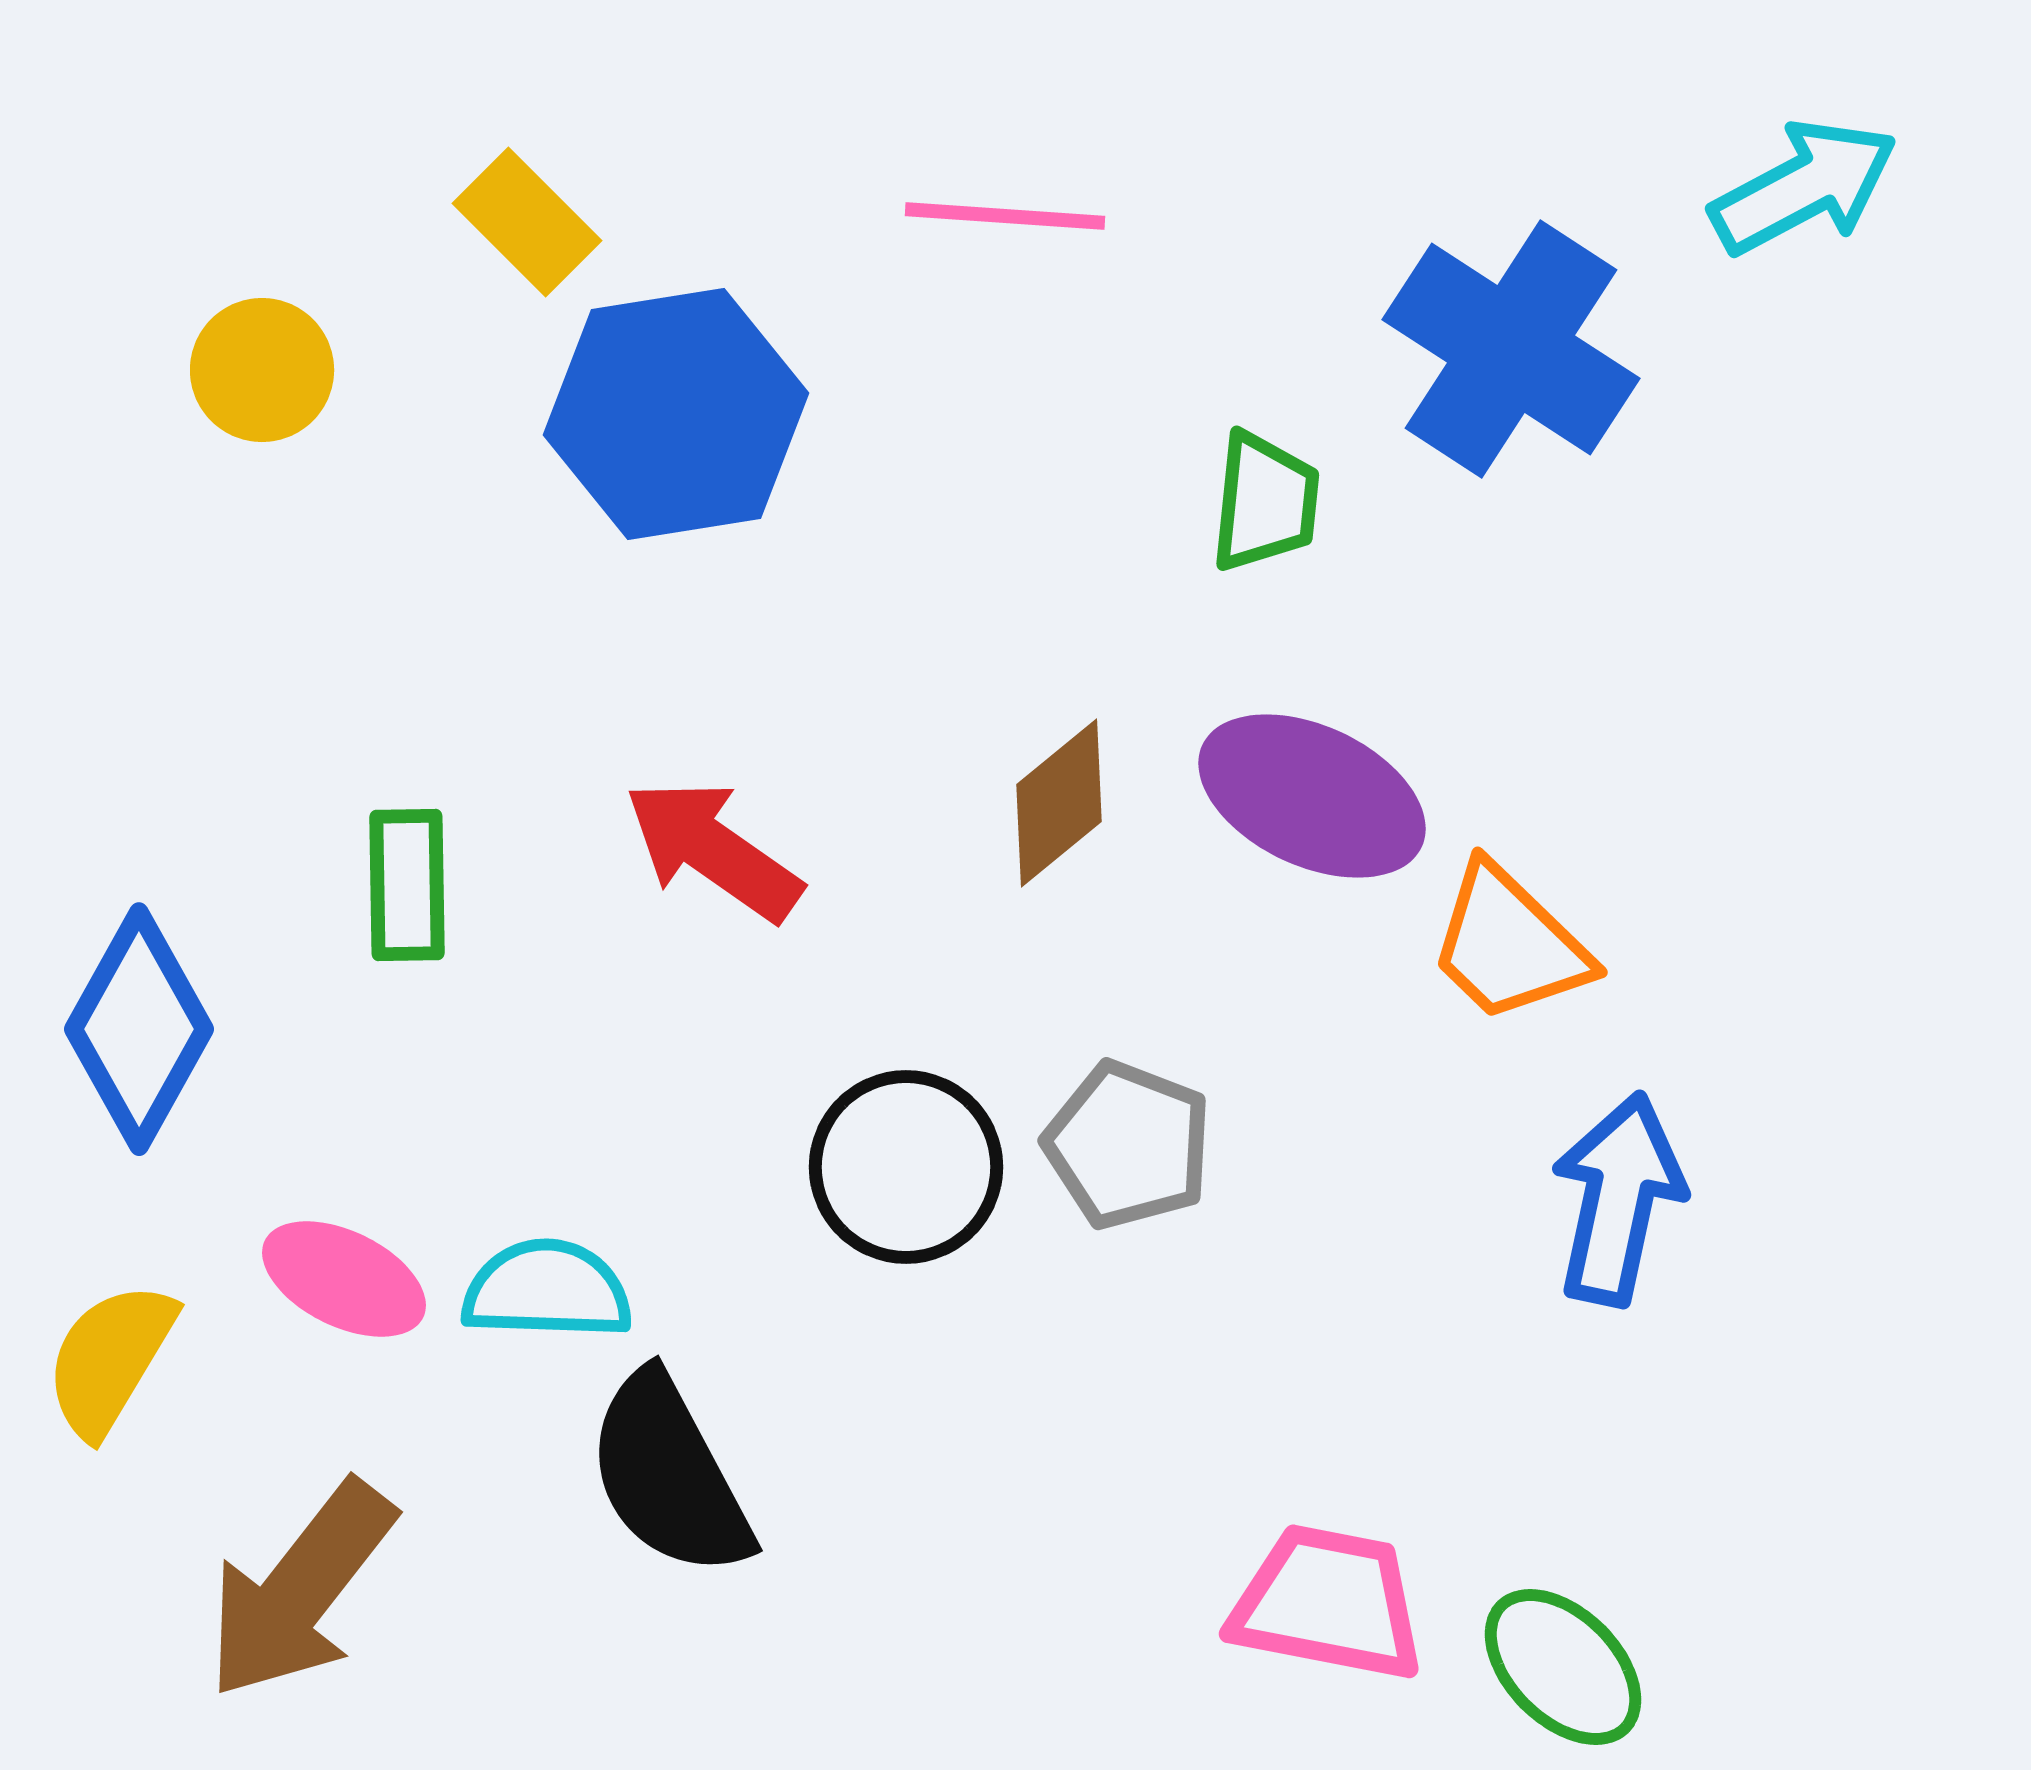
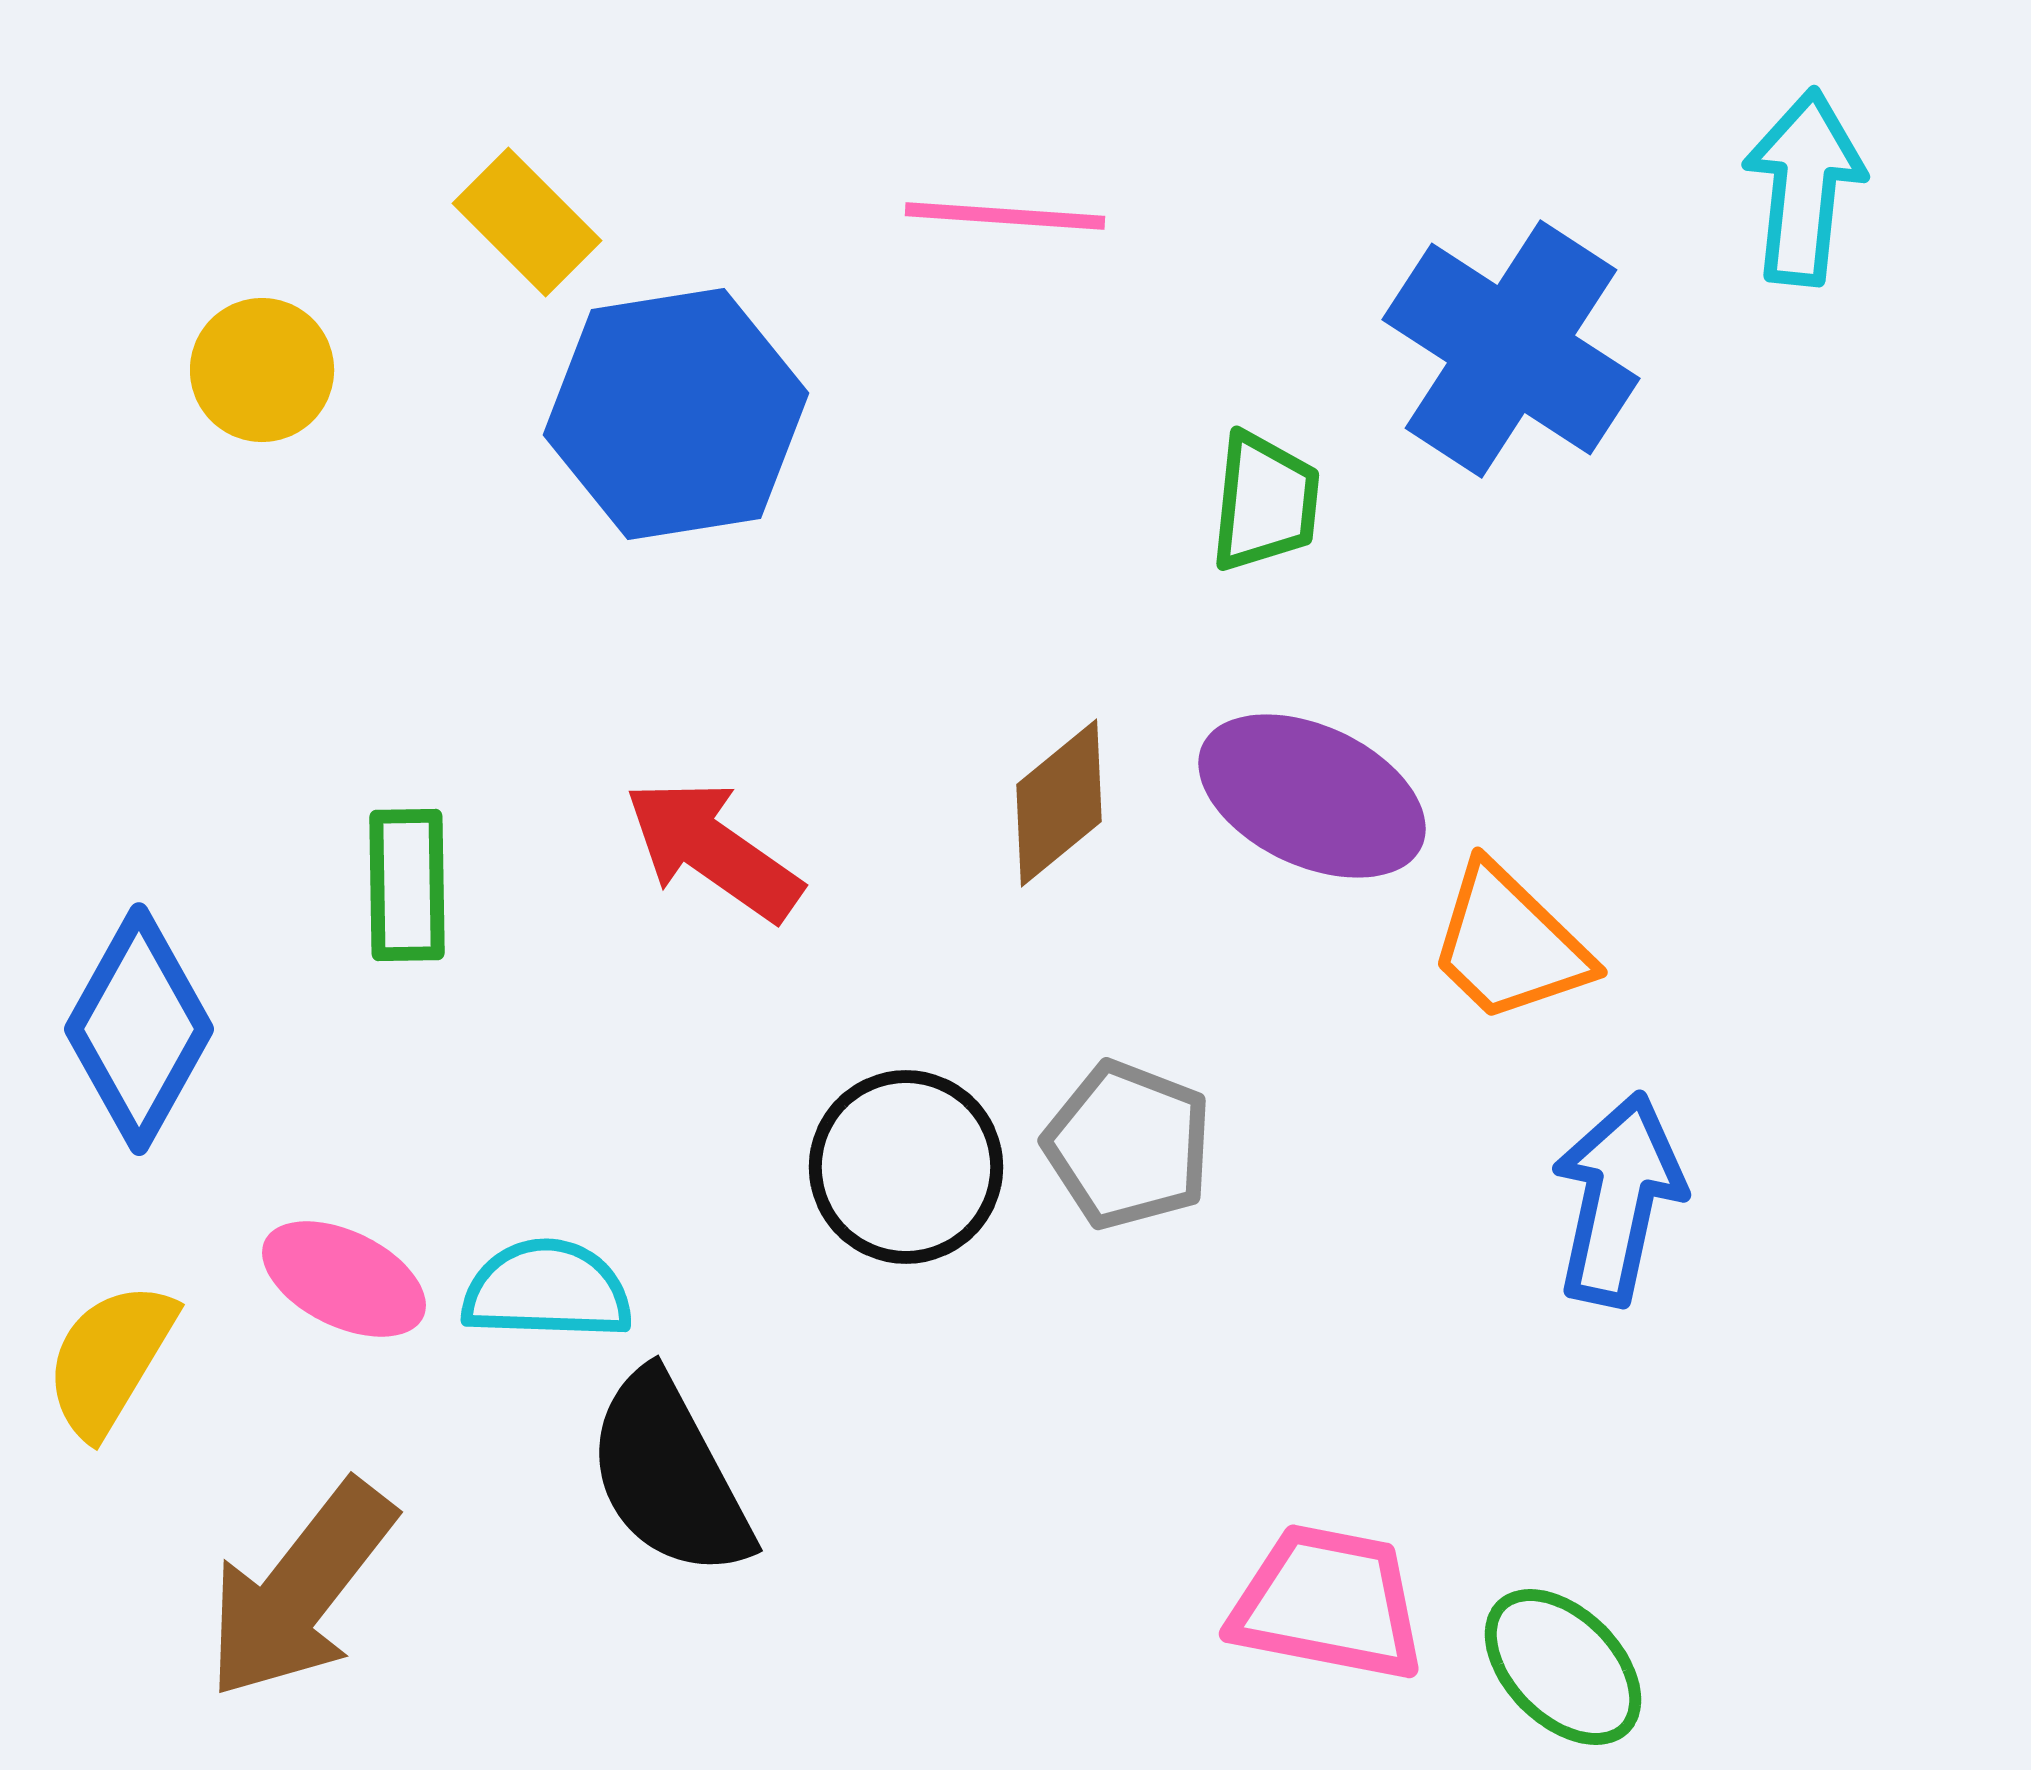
cyan arrow: rotated 56 degrees counterclockwise
